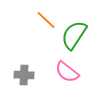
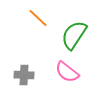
orange line: moved 8 px left, 2 px up
